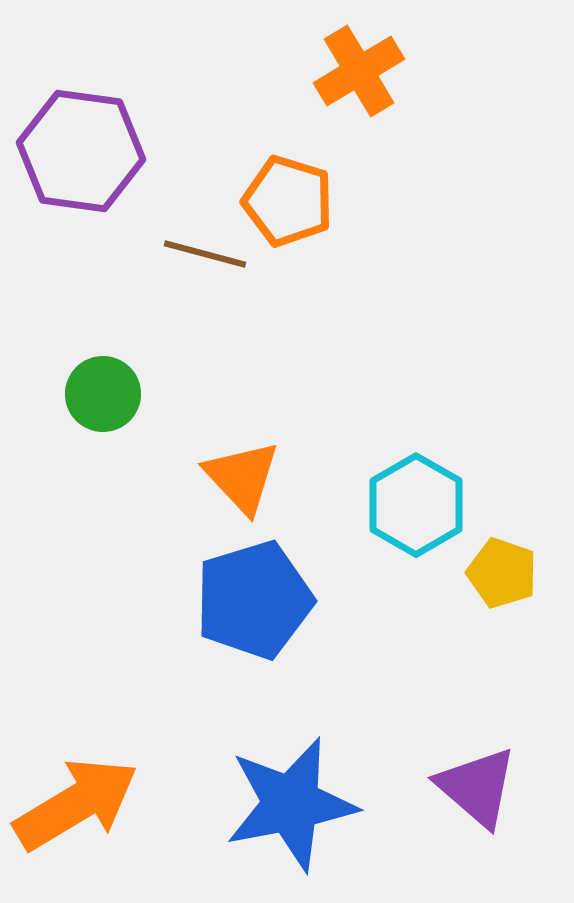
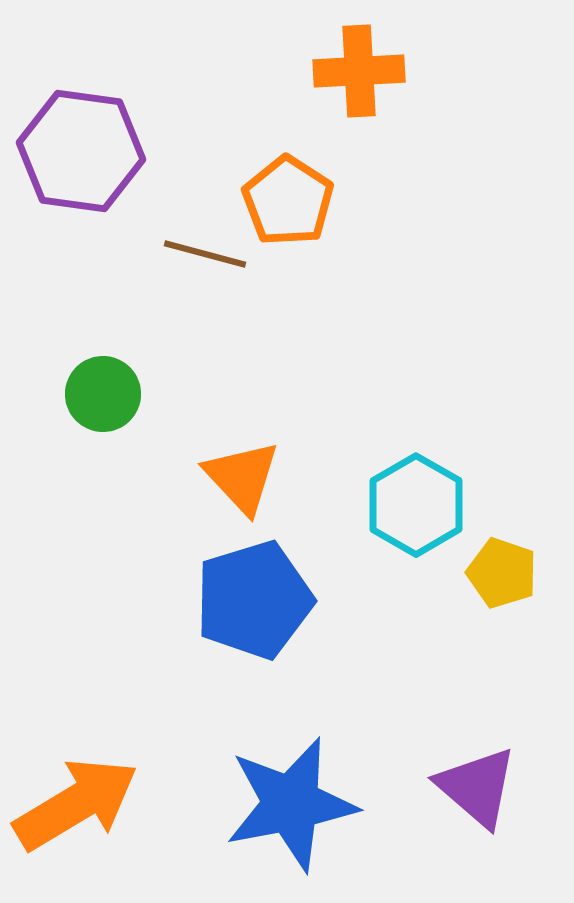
orange cross: rotated 28 degrees clockwise
orange pentagon: rotated 16 degrees clockwise
